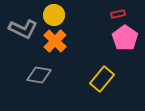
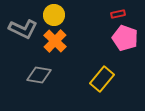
pink pentagon: rotated 15 degrees counterclockwise
